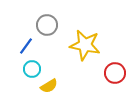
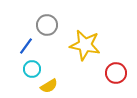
red circle: moved 1 px right
